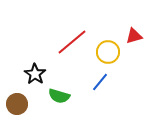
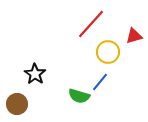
red line: moved 19 px right, 18 px up; rotated 8 degrees counterclockwise
green semicircle: moved 20 px right
